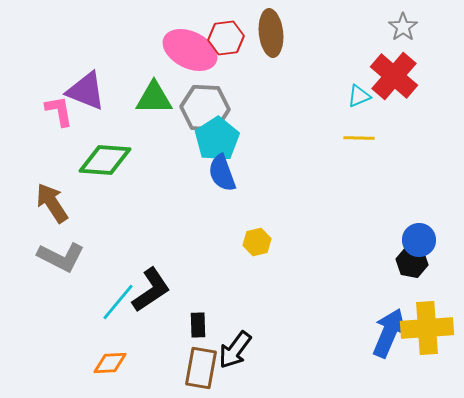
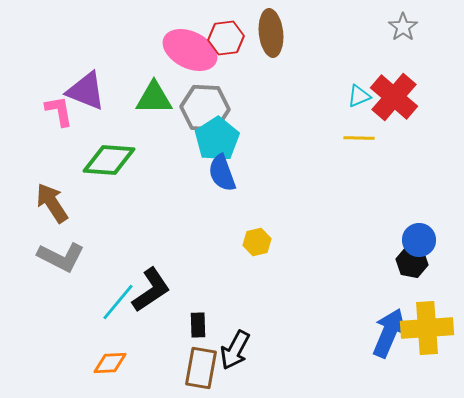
red cross: moved 21 px down
green diamond: moved 4 px right
black arrow: rotated 9 degrees counterclockwise
